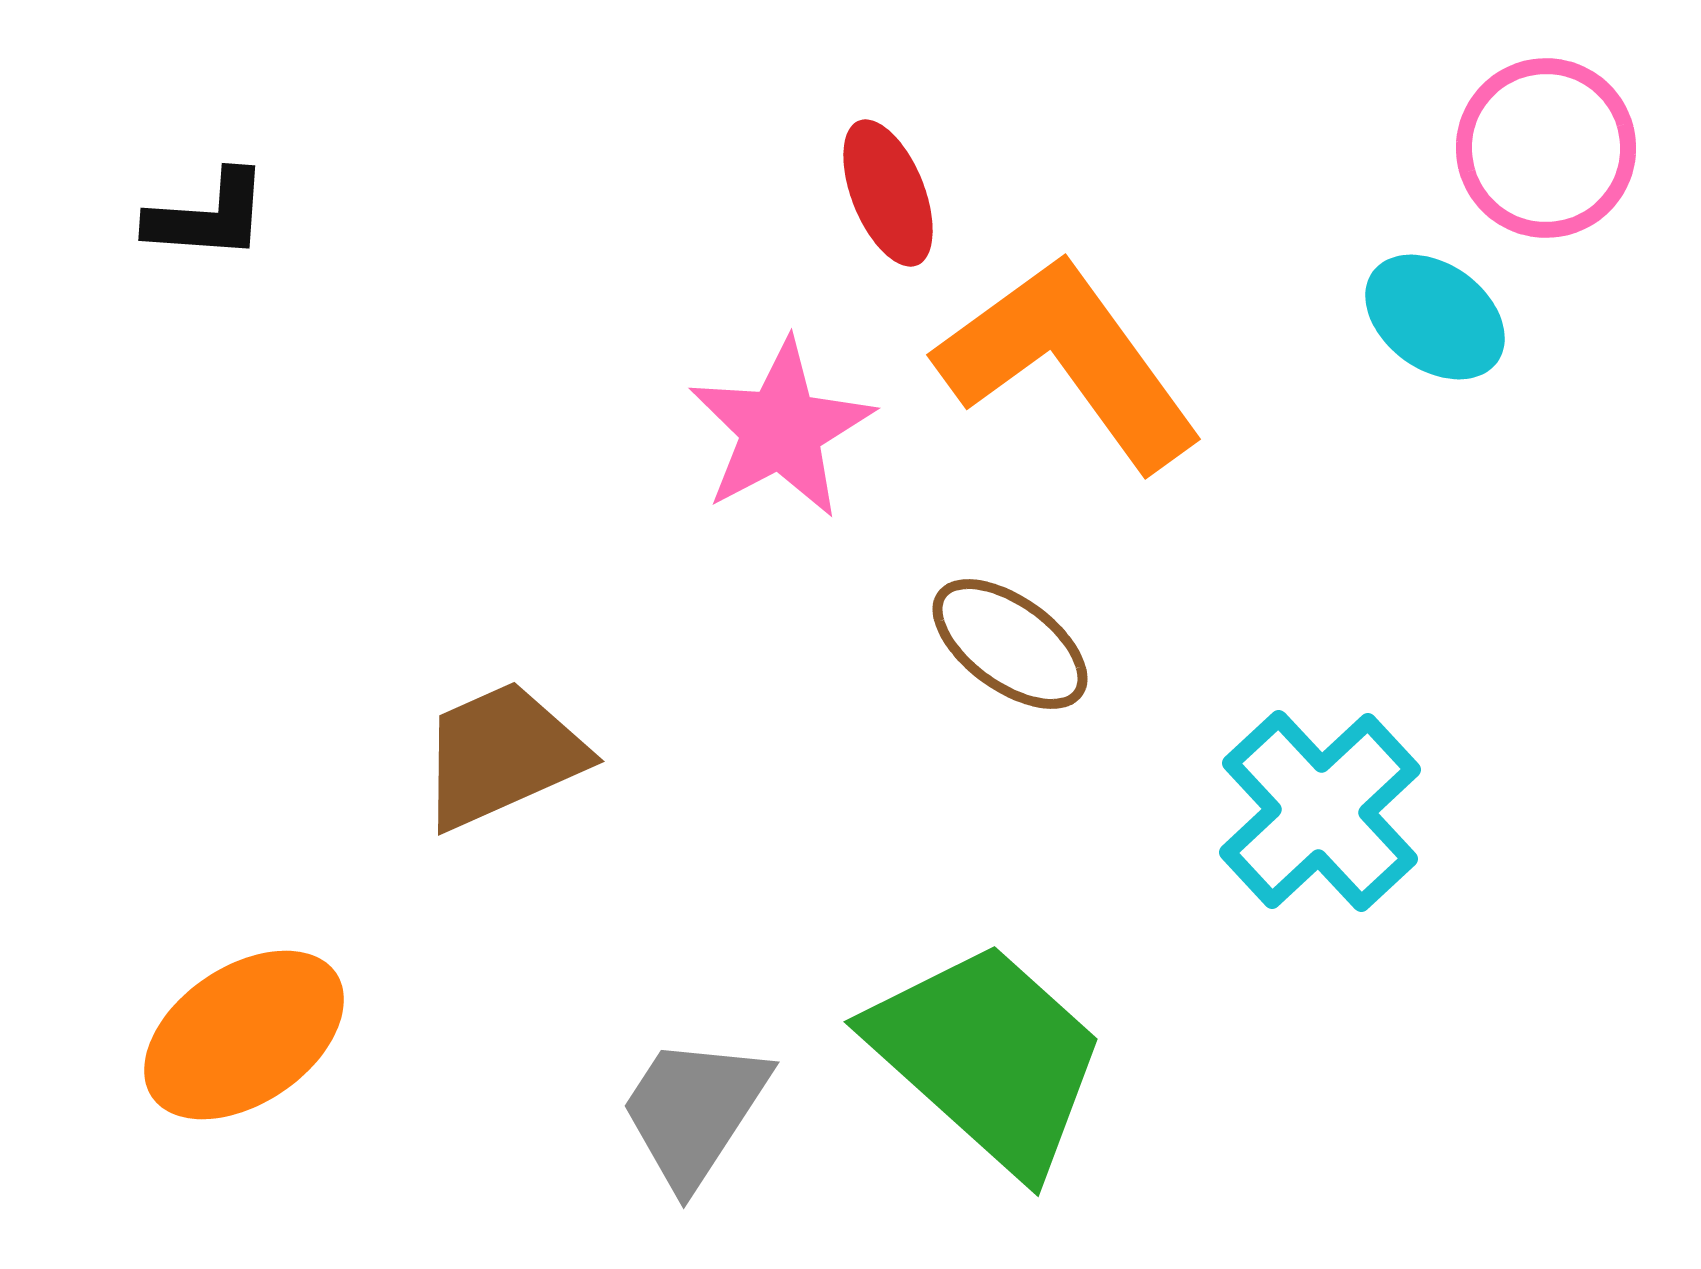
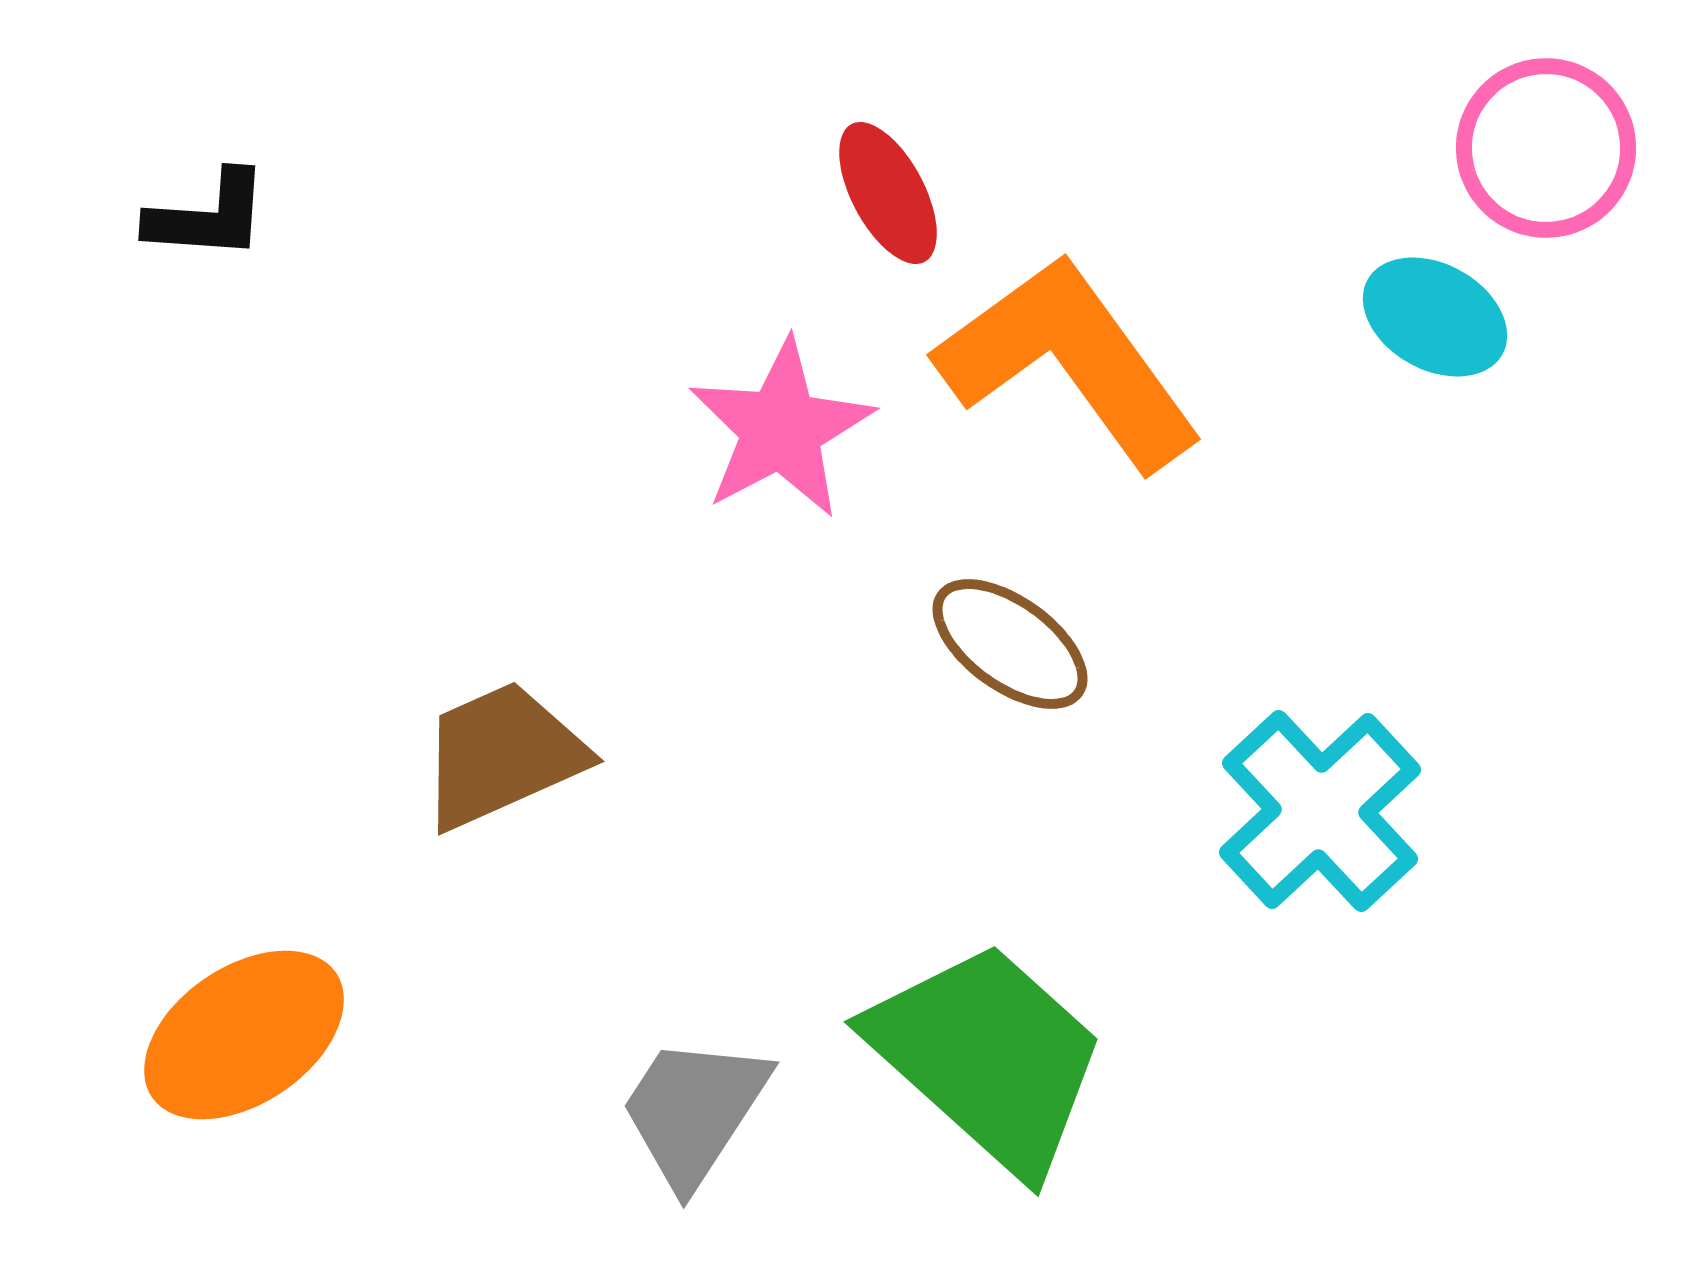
red ellipse: rotated 6 degrees counterclockwise
cyan ellipse: rotated 7 degrees counterclockwise
